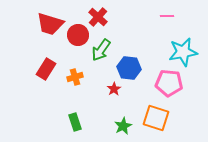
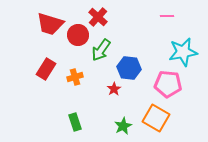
pink pentagon: moved 1 px left, 1 px down
orange square: rotated 12 degrees clockwise
